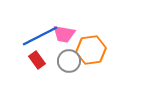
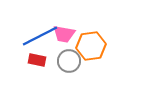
orange hexagon: moved 4 px up
red rectangle: rotated 42 degrees counterclockwise
